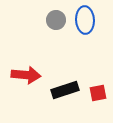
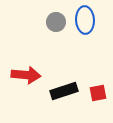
gray circle: moved 2 px down
black rectangle: moved 1 px left, 1 px down
